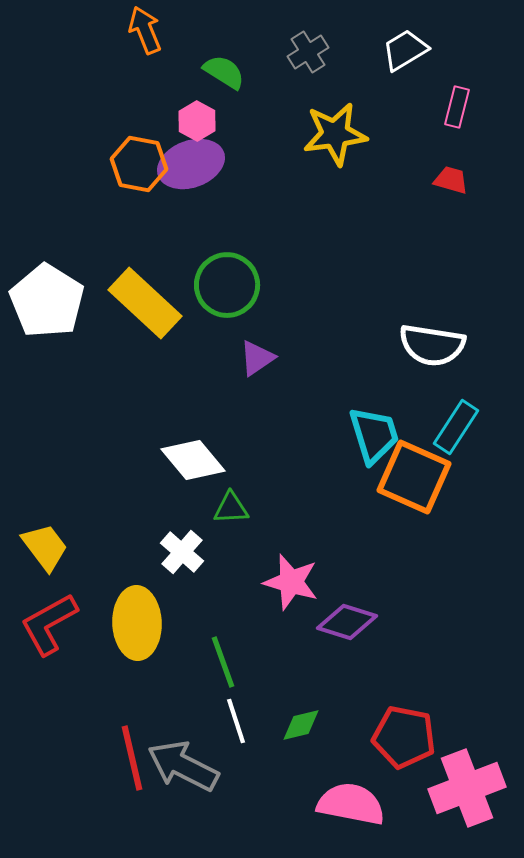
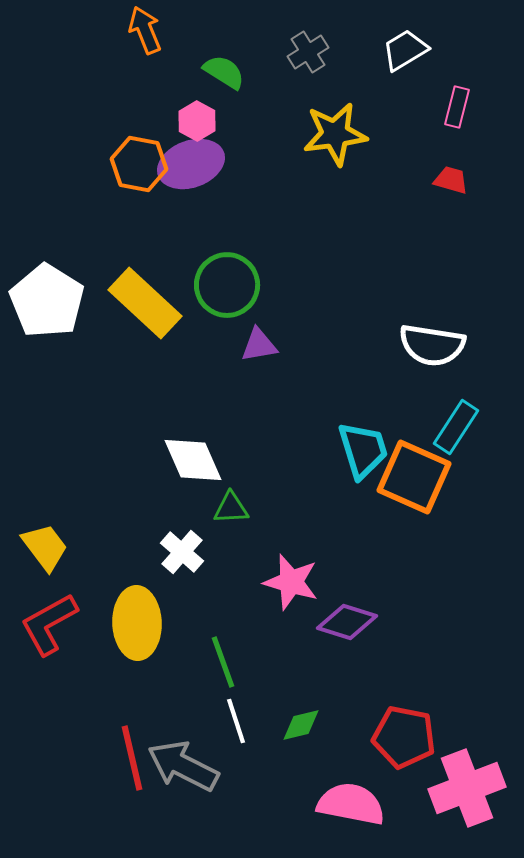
purple triangle: moved 2 px right, 13 px up; rotated 24 degrees clockwise
cyan trapezoid: moved 11 px left, 15 px down
white diamond: rotated 16 degrees clockwise
